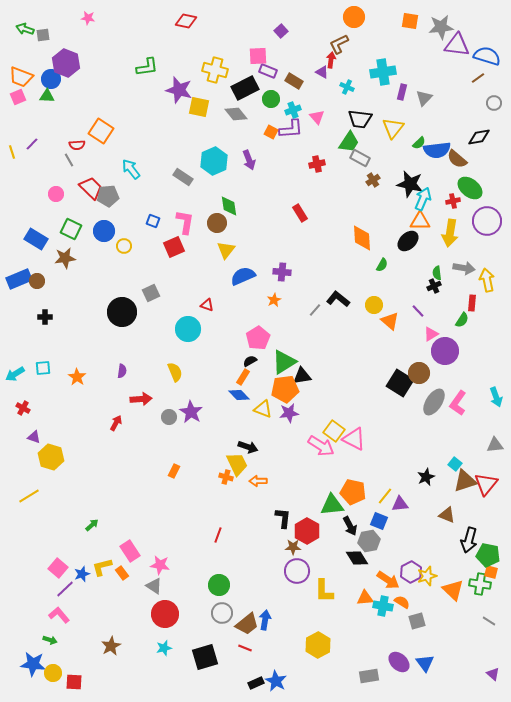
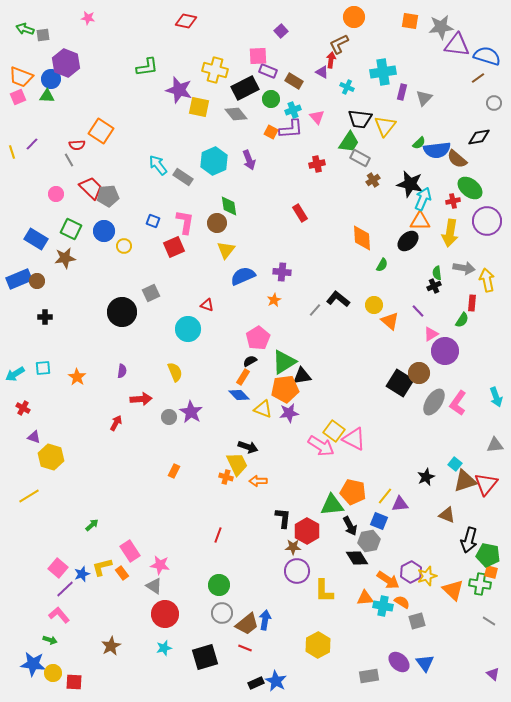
yellow triangle at (393, 128): moved 8 px left, 2 px up
cyan arrow at (131, 169): moved 27 px right, 4 px up
